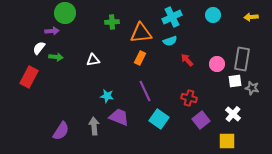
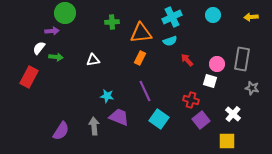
white square: moved 25 px left; rotated 24 degrees clockwise
red cross: moved 2 px right, 2 px down
